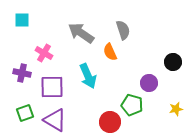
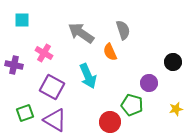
purple cross: moved 8 px left, 8 px up
purple square: rotated 30 degrees clockwise
